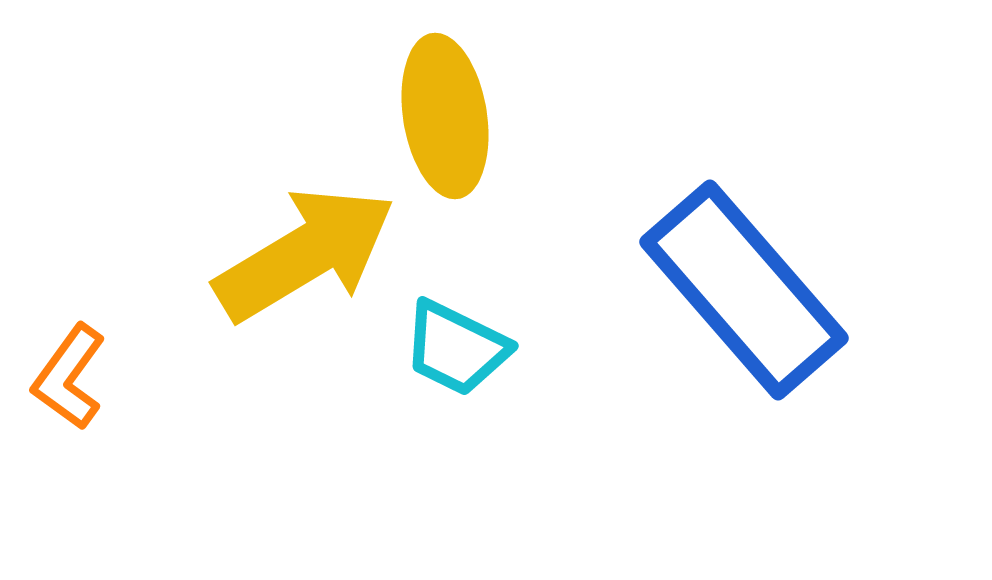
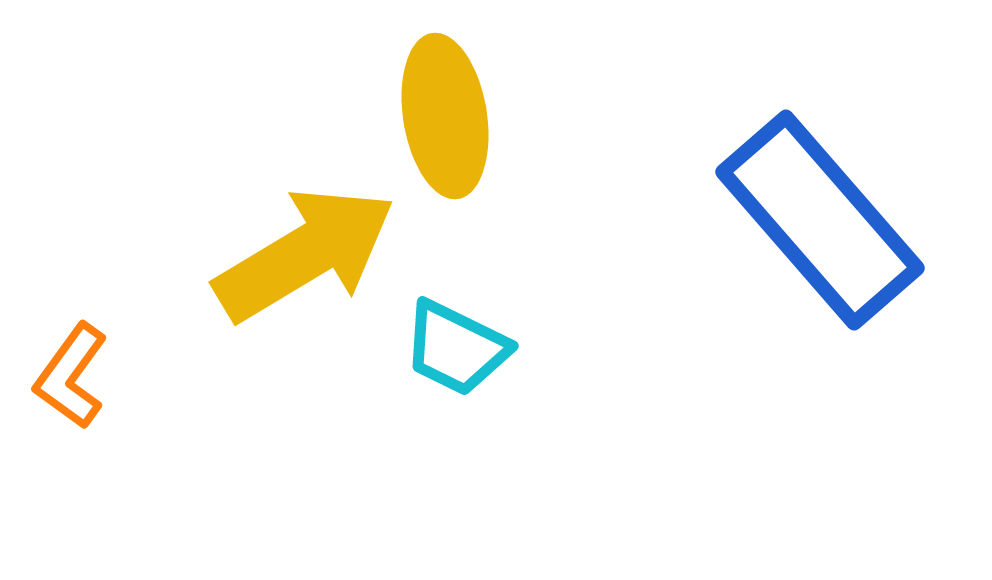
blue rectangle: moved 76 px right, 70 px up
orange L-shape: moved 2 px right, 1 px up
